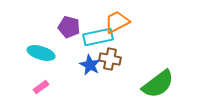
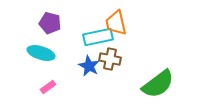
orange trapezoid: moved 1 px left, 1 px down; rotated 76 degrees counterclockwise
purple pentagon: moved 19 px left, 4 px up
blue star: moved 1 px left, 1 px down
pink rectangle: moved 7 px right
